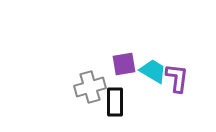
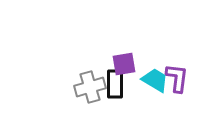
cyan trapezoid: moved 2 px right, 9 px down
black rectangle: moved 18 px up
